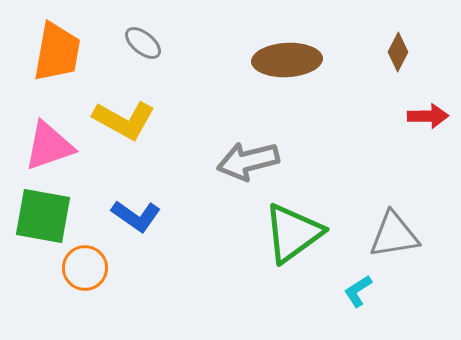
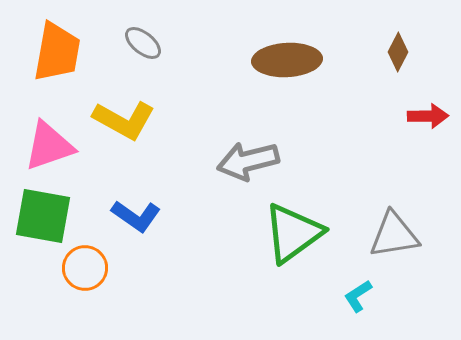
cyan L-shape: moved 5 px down
